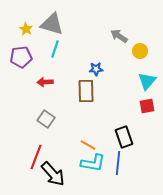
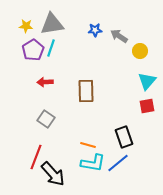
gray triangle: rotated 25 degrees counterclockwise
yellow star: moved 3 px up; rotated 24 degrees counterclockwise
cyan line: moved 4 px left, 1 px up
purple pentagon: moved 12 px right, 7 px up; rotated 25 degrees counterclockwise
blue star: moved 1 px left, 39 px up
orange line: rotated 14 degrees counterclockwise
blue line: rotated 45 degrees clockwise
